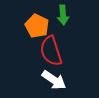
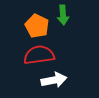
red semicircle: moved 12 px left, 4 px down; rotated 100 degrees clockwise
white arrow: rotated 45 degrees counterclockwise
